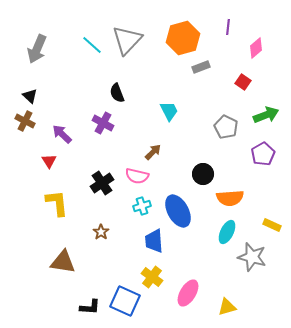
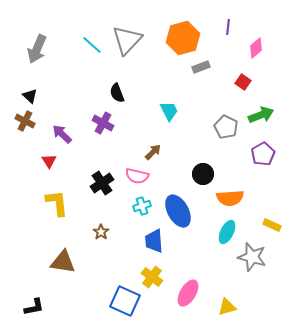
green arrow: moved 5 px left
black L-shape: moved 56 px left; rotated 15 degrees counterclockwise
